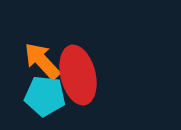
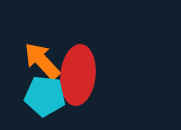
red ellipse: rotated 20 degrees clockwise
